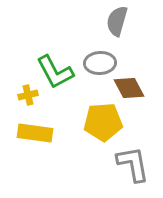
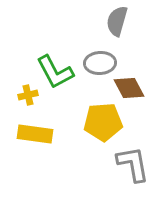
yellow rectangle: moved 1 px down
